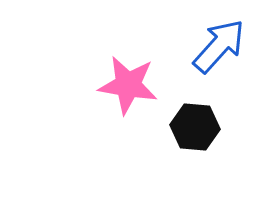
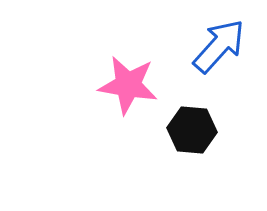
black hexagon: moved 3 px left, 3 px down
